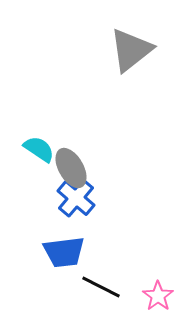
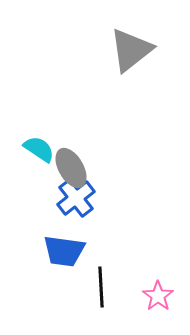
blue cross: rotated 12 degrees clockwise
blue trapezoid: moved 1 px up; rotated 15 degrees clockwise
black line: rotated 60 degrees clockwise
